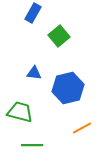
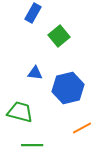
blue triangle: moved 1 px right
